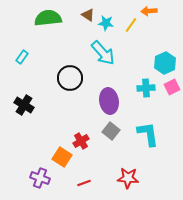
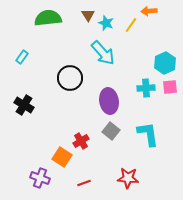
brown triangle: rotated 24 degrees clockwise
cyan star: rotated 14 degrees clockwise
pink square: moved 2 px left; rotated 21 degrees clockwise
